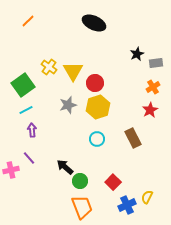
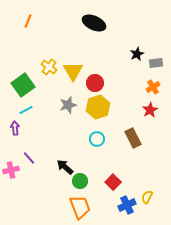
orange line: rotated 24 degrees counterclockwise
purple arrow: moved 17 px left, 2 px up
orange trapezoid: moved 2 px left
